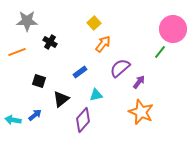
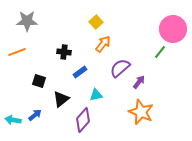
yellow square: moved 2 px right, 1 px up
black cross: moved 14 px right, 10 px down; rotated 24 degrees counterclockwise
